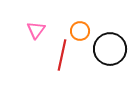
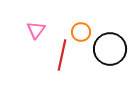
orange circle: moved 1 px right, 1 px down
